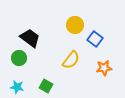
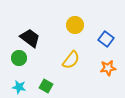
blue square: moved 11 px right
orange star: moved 4 px right
cyan star: moved 2 px right
